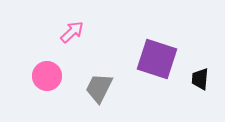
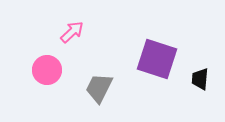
pink circle: moved 6 px up
